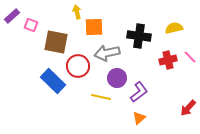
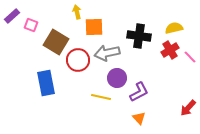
brown square: rotated 20 degrees clockwise
red cross: moved 2 px right, 10 px up; rotated 18 degrees counterclockwise
red circle: moved 6 px up
blue rectangle: moved 7 px left, 2 px down; rotated 35 degrees clockwise
purple L-shape: rotated 10 degrees clockwise
orange triangle: rotated 32 degrees counterclockwise
